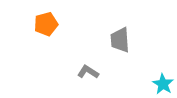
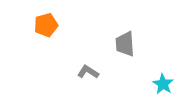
orange pentagon: moved 1 px down
gray trapezoid: moved 5 px right, 4 px down
